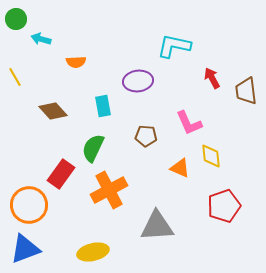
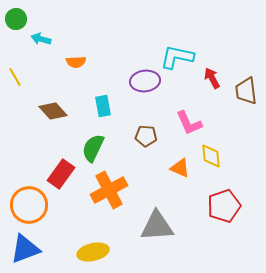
cyan L-shape: moved 3 px right, 11 px down
purple ellipse: moved 7 px right
